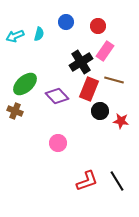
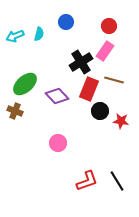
red circle: moved 11 px right
